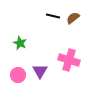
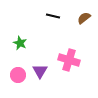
brown semicircle: moved 11 px right
